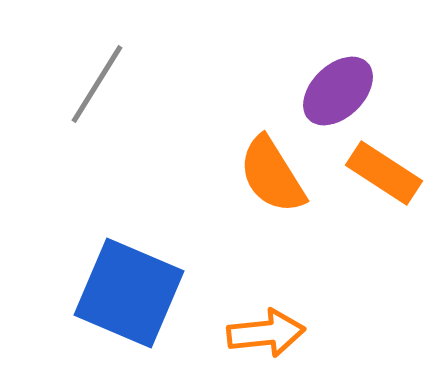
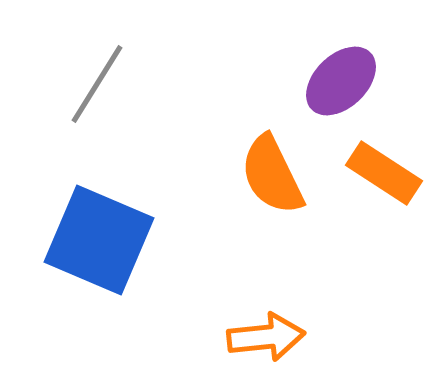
purple ellipse: moved 3 px right, 10 px up
orange semicircle: rotated 6 degrees clockwise
blue square: moved 30 px left, 53 px up
orange arrow: moved 4 px down
